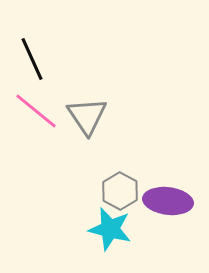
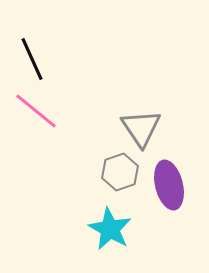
gray triangle: moved 54 px right, 12 px down
gray hexagon: moved 19 px up; rotated 12 degrees clockwise
purple ellipse: moved 1 px right, 16 px up; rotated 69 degrees clockwise
cyan star: rotated 15 degrees clockwise
